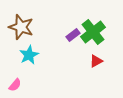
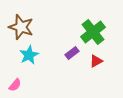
purple rectangle: moved 1 px left, 18 px down
